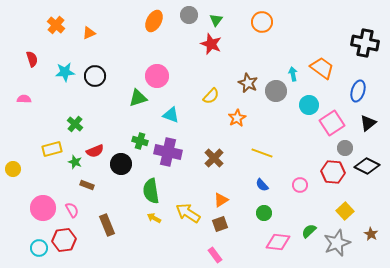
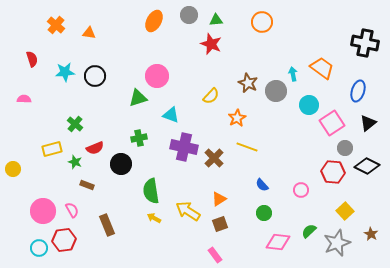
green triangle at (216, 20): rotated 48 degrees clockwise
orange triangle at (89, 33): rotated 32 degrees clockwise
green cross at (140, 141): moved 1 px left, 3 px up; rotated 28 degrees counterclockwise
red semicircle at (95, 151): moved 3 px up
purple cross at (168, 152): moved 16 px right, 5 px up
yellow line at (262, 153): moved 15 px left, 6 px up
pink circle at (300, 185): moved 1 px right, 5 px down
orange triangle at (221, 200): moved 2 px left, 1 px up
pink circle at (43, 208): moved 3 px down
yellow arrow at (188, 213): moved 2 px up
